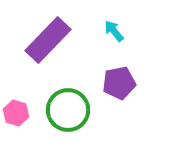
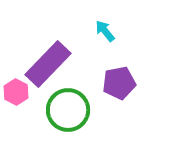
cyan arrow: moved 9 px left
purple rectangle: moved 24 px down
pink hexagon: moved 21 px up; rotated 10 degrees clockwise
